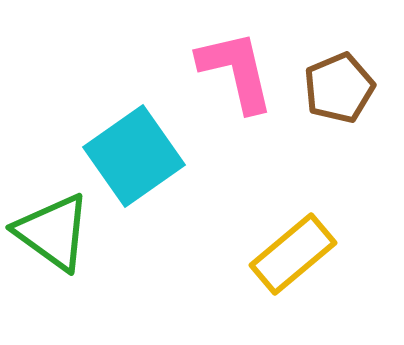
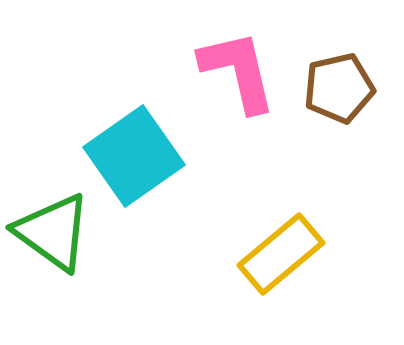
pink L-shape: moved 2 px right
brown pentagon: rotated 10 degrees clockwise
yellow rectangle: moved 12 px left
